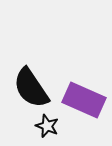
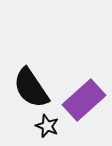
purple rectangle: rotated 66 degrees counterclockwise
